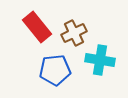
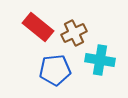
red rectangle: moved 1 px right; rotated 12 degrees counterclockwise
